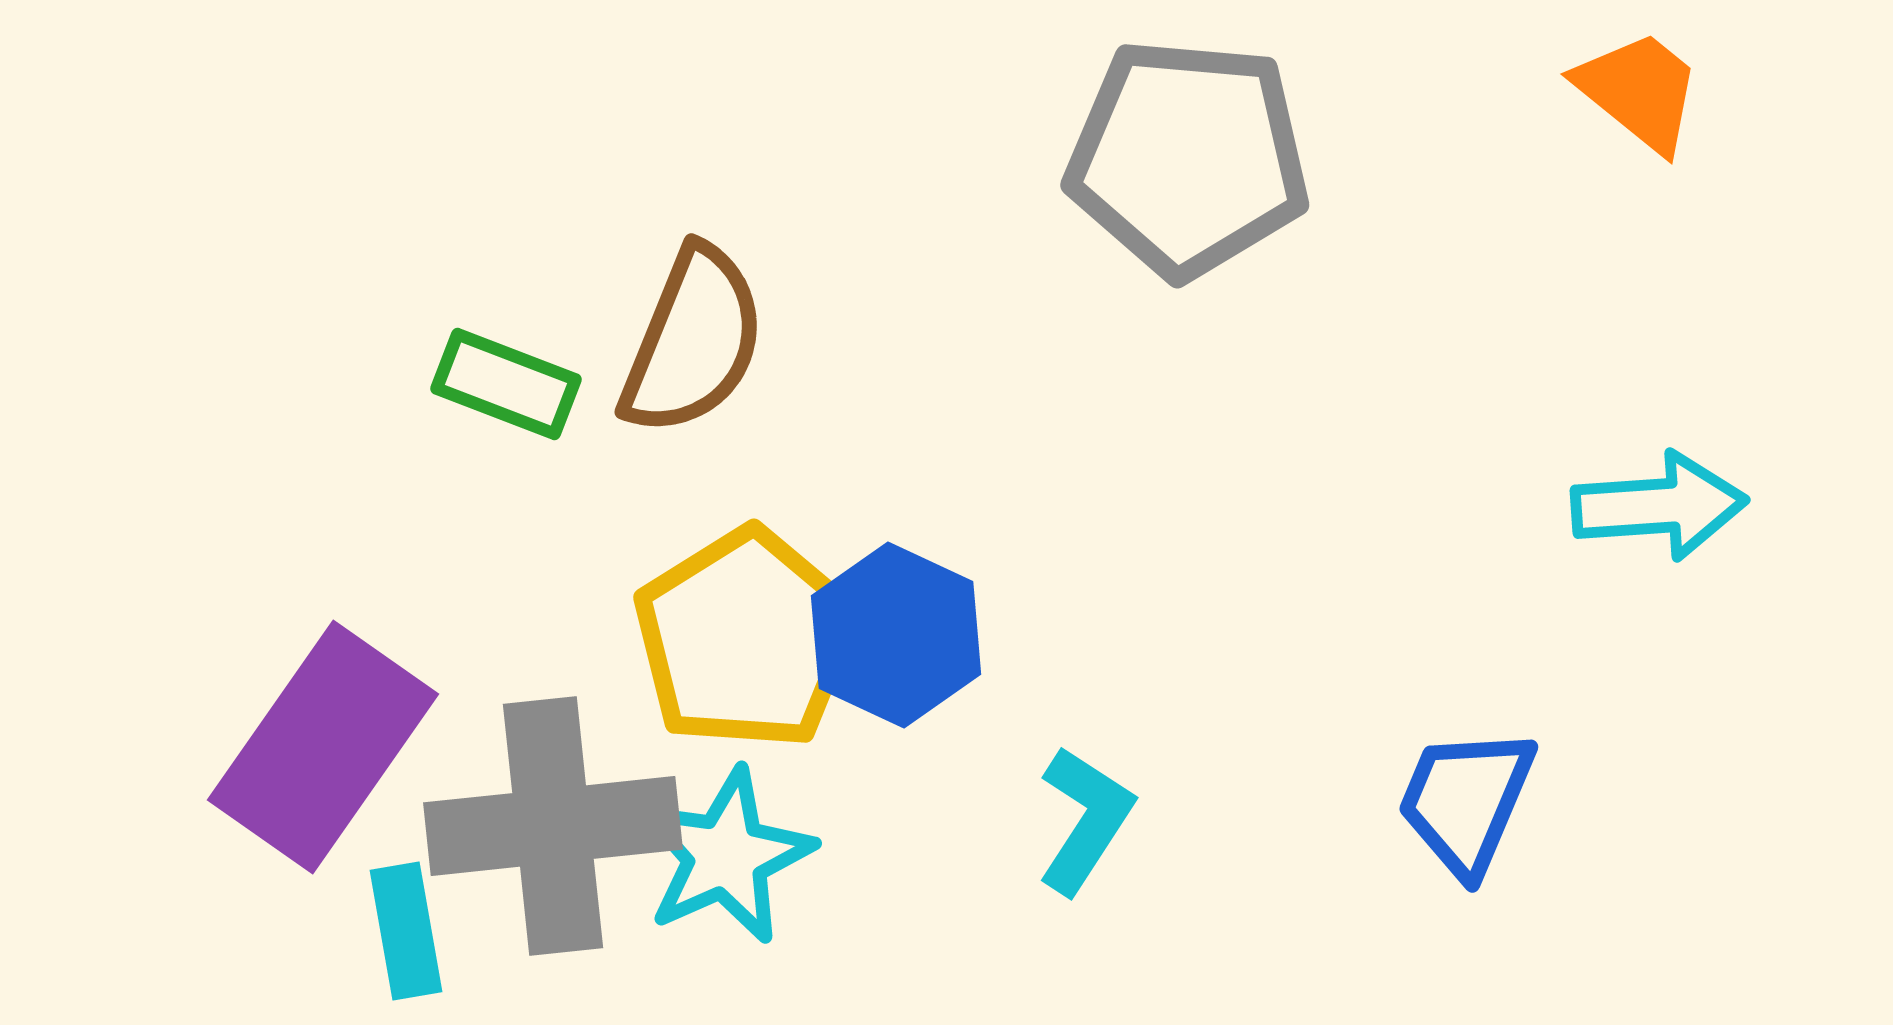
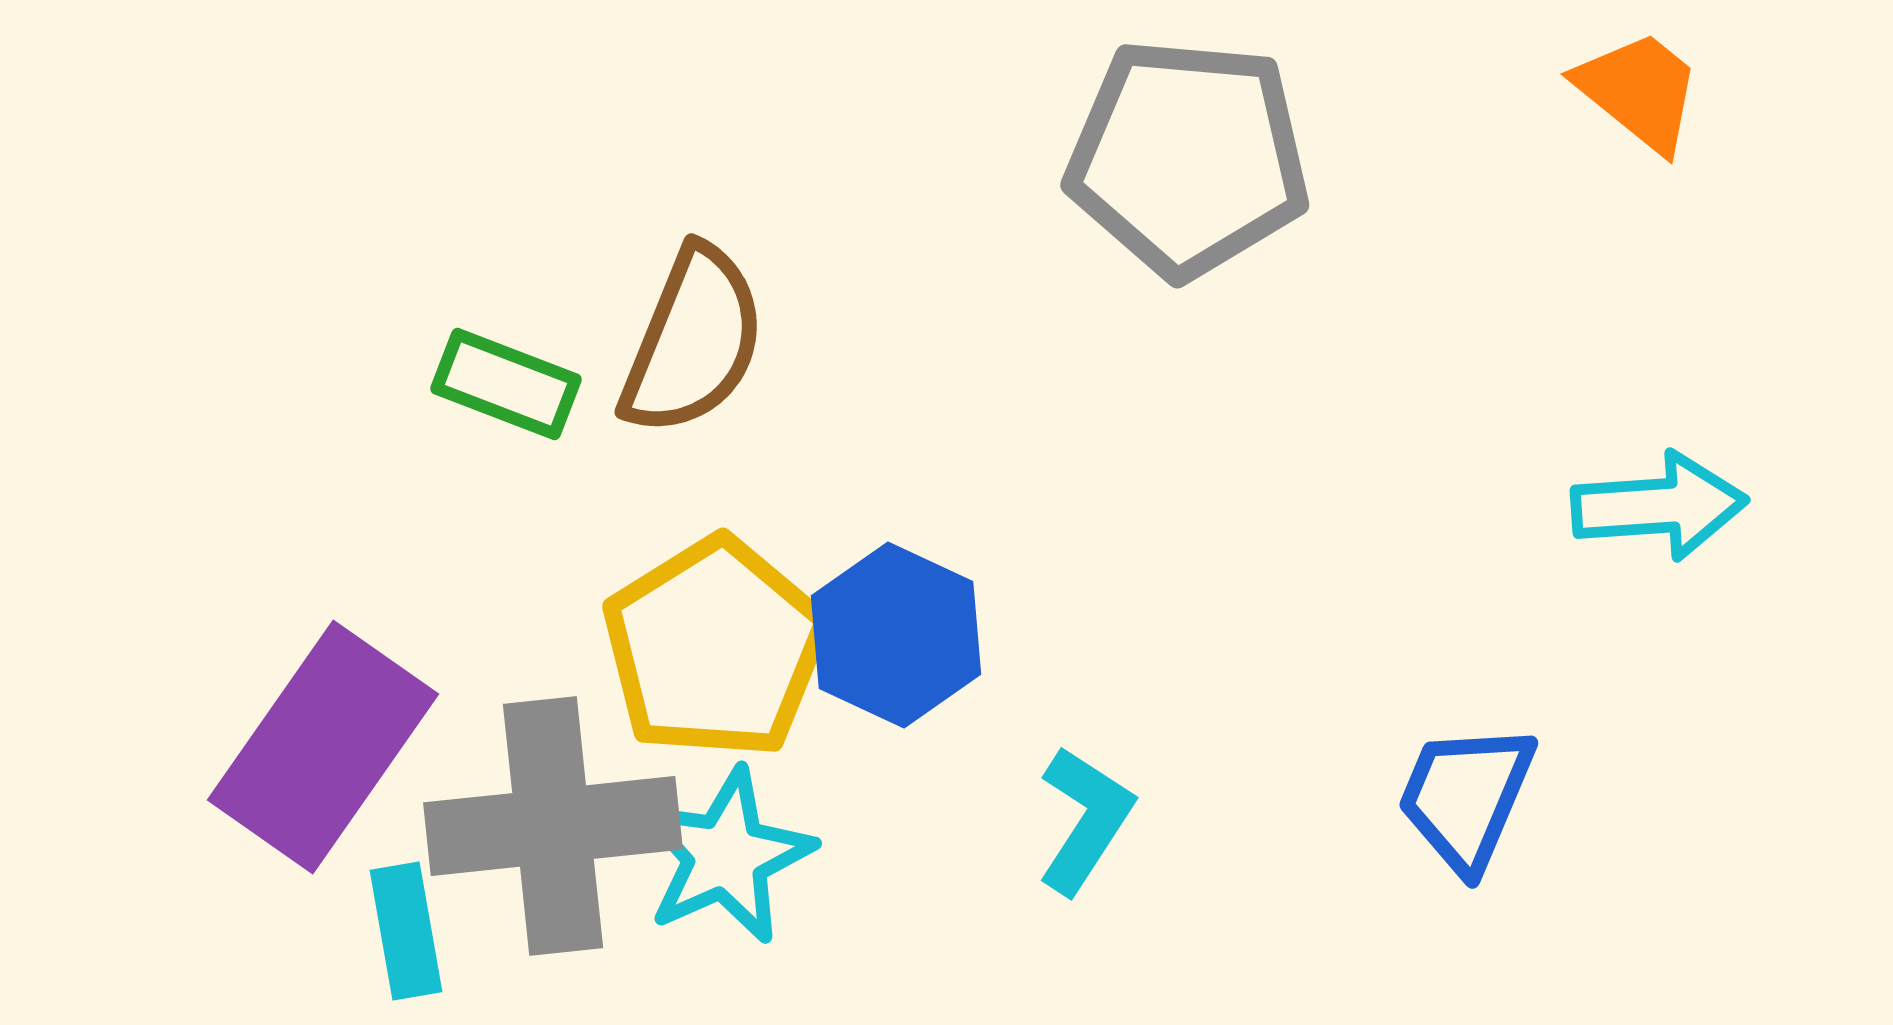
yellow pentagon: moved 31 px left, 9 px down
blue trapezoid: moved 4 px up
